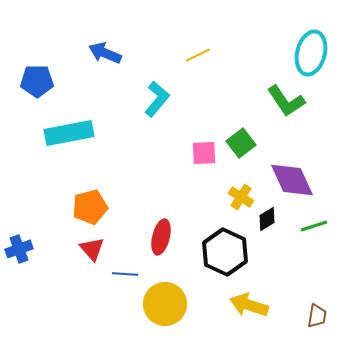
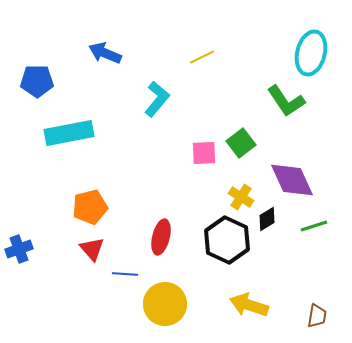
yellow line: moved 4 px right, 2 px down
black hexagon: moved 2 px right, 12 px up
